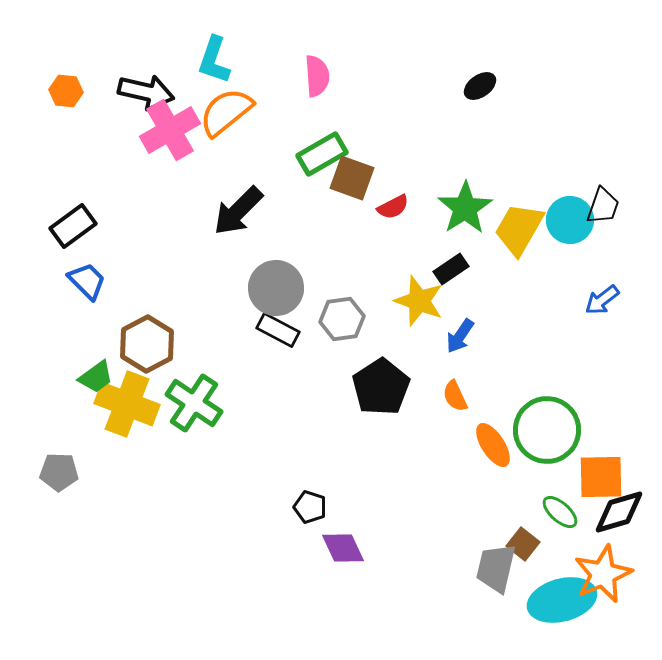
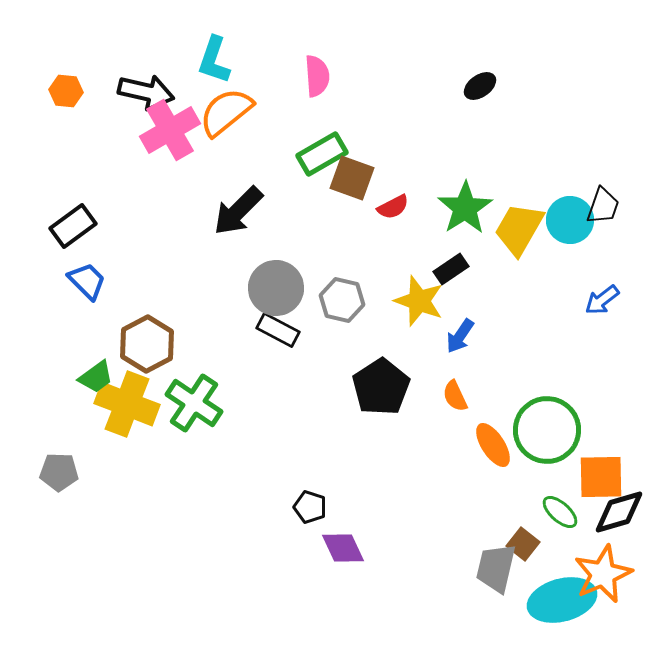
gray hexagon at (342, 319): moved 19 px up; rotated 21 degrees clockwise
